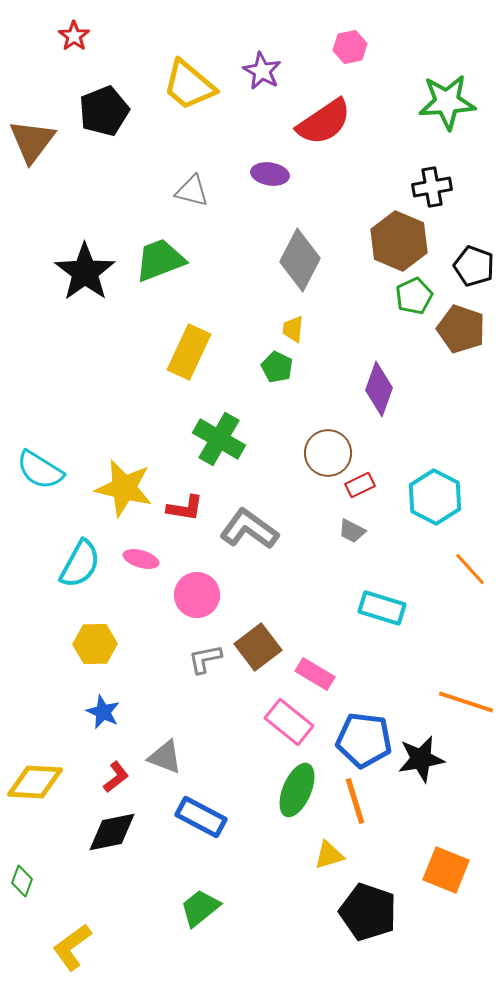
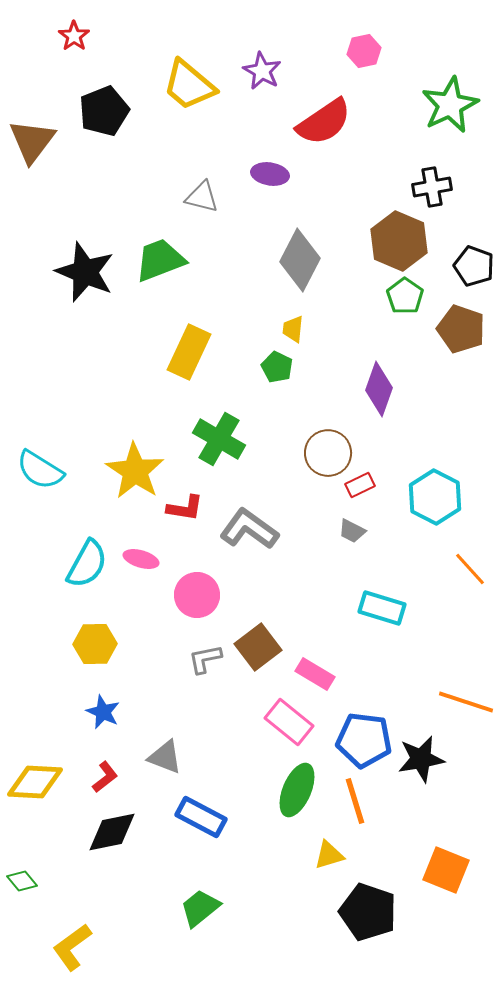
pink hexagon at (350, 47): moved 14 px right, 4 px down
green star at (447, 102): moved 3 px right, 3 px down; rotated 22 degrees counterclockwise
gray triangle at (192, 191): moved 10 px right, 6 px down
black star at (85, 272): rotated 14 degrees counterclockwise
green pentagon at (414, 296): moved 9 px left; rotated 12 degrees counterclockwise
yellow star at (124, 488): moved 11 px right, 17 px up; rotated 20 degrees clockwise
cyan semicircle at (80, 564): moved 7 px right
red L-shape at (116, 777): moved 11 px left
green diamond at (22, 881): rotated 60 degrees counterclockwise
